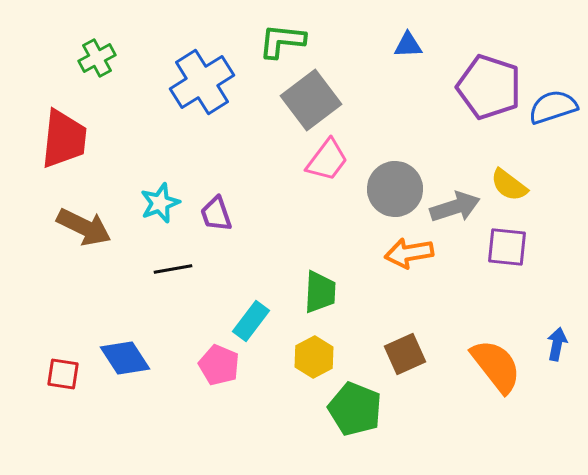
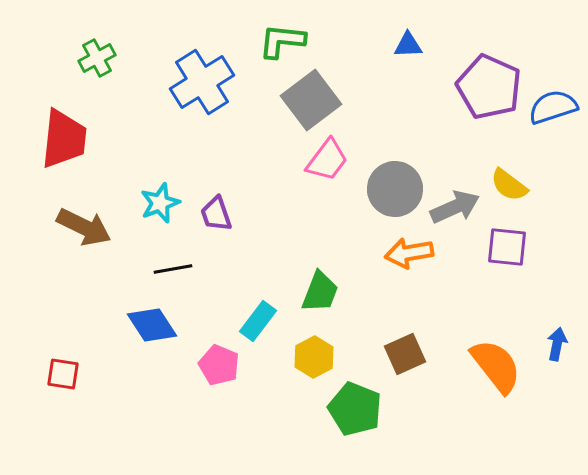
purple pentagon: rotated 6 degrees clockwise
gray arrow: rotated 6 degrees counterclockwise
green trapezoid: rotated 18 degrees clockwise
cyan rectangle: moved 7 px right
blue diamond: moved 27 px right, 33 px up
